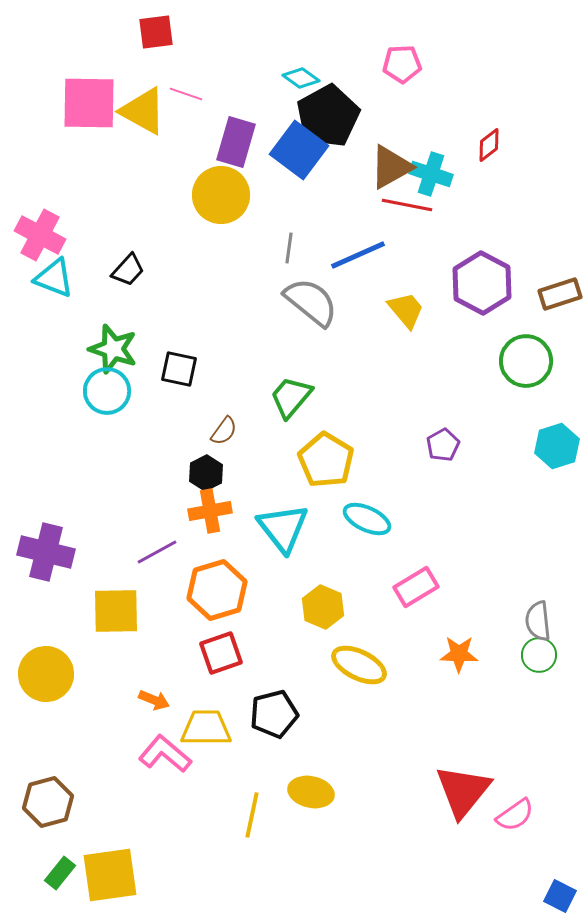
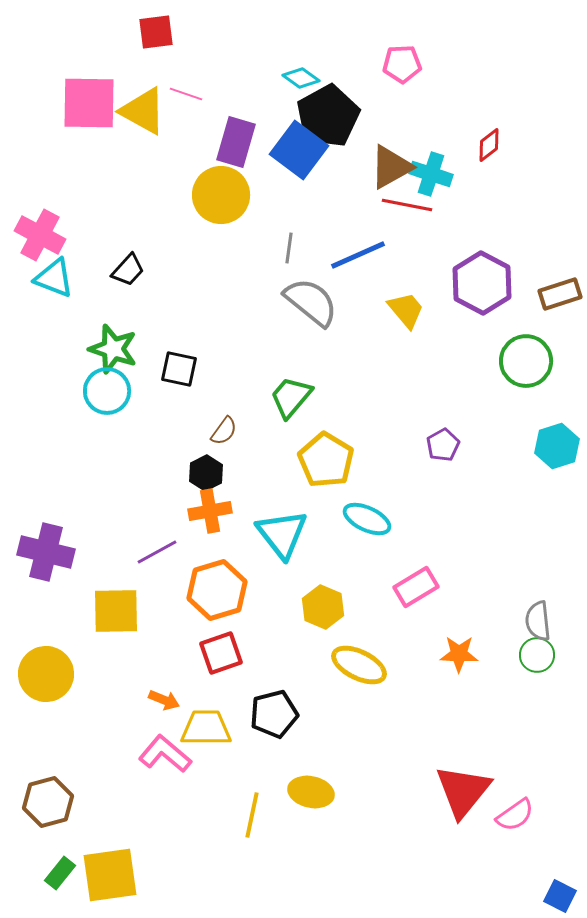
cyan triangle at (283, 528): moved 1 px left, 6 px down
green circle at (539, 655): moved 2 px left
orange arrow at (154, 700): moved 10 px right
